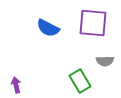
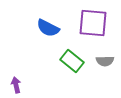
green rectangle: moved 8 px left, 20 px up; rotated 20 degrees counterclockwise
